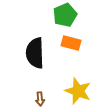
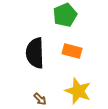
orange rectangle: moved 1 px right, 8 px down
brown arrow: rotated 40 degrees counterclockwise
